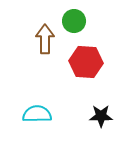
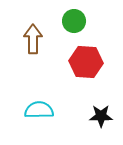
brown arrow: moved 12 px left
cyan semicircle: moved 2 px right, 4 px up
